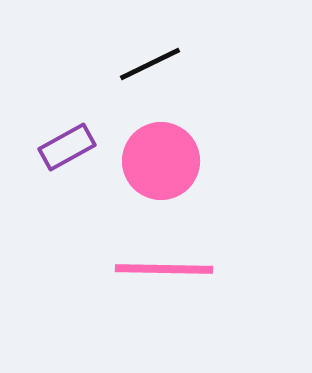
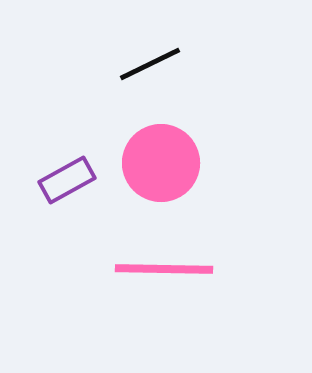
purple rectangle: moved 33 px down
pink circle: moved 2 px down
